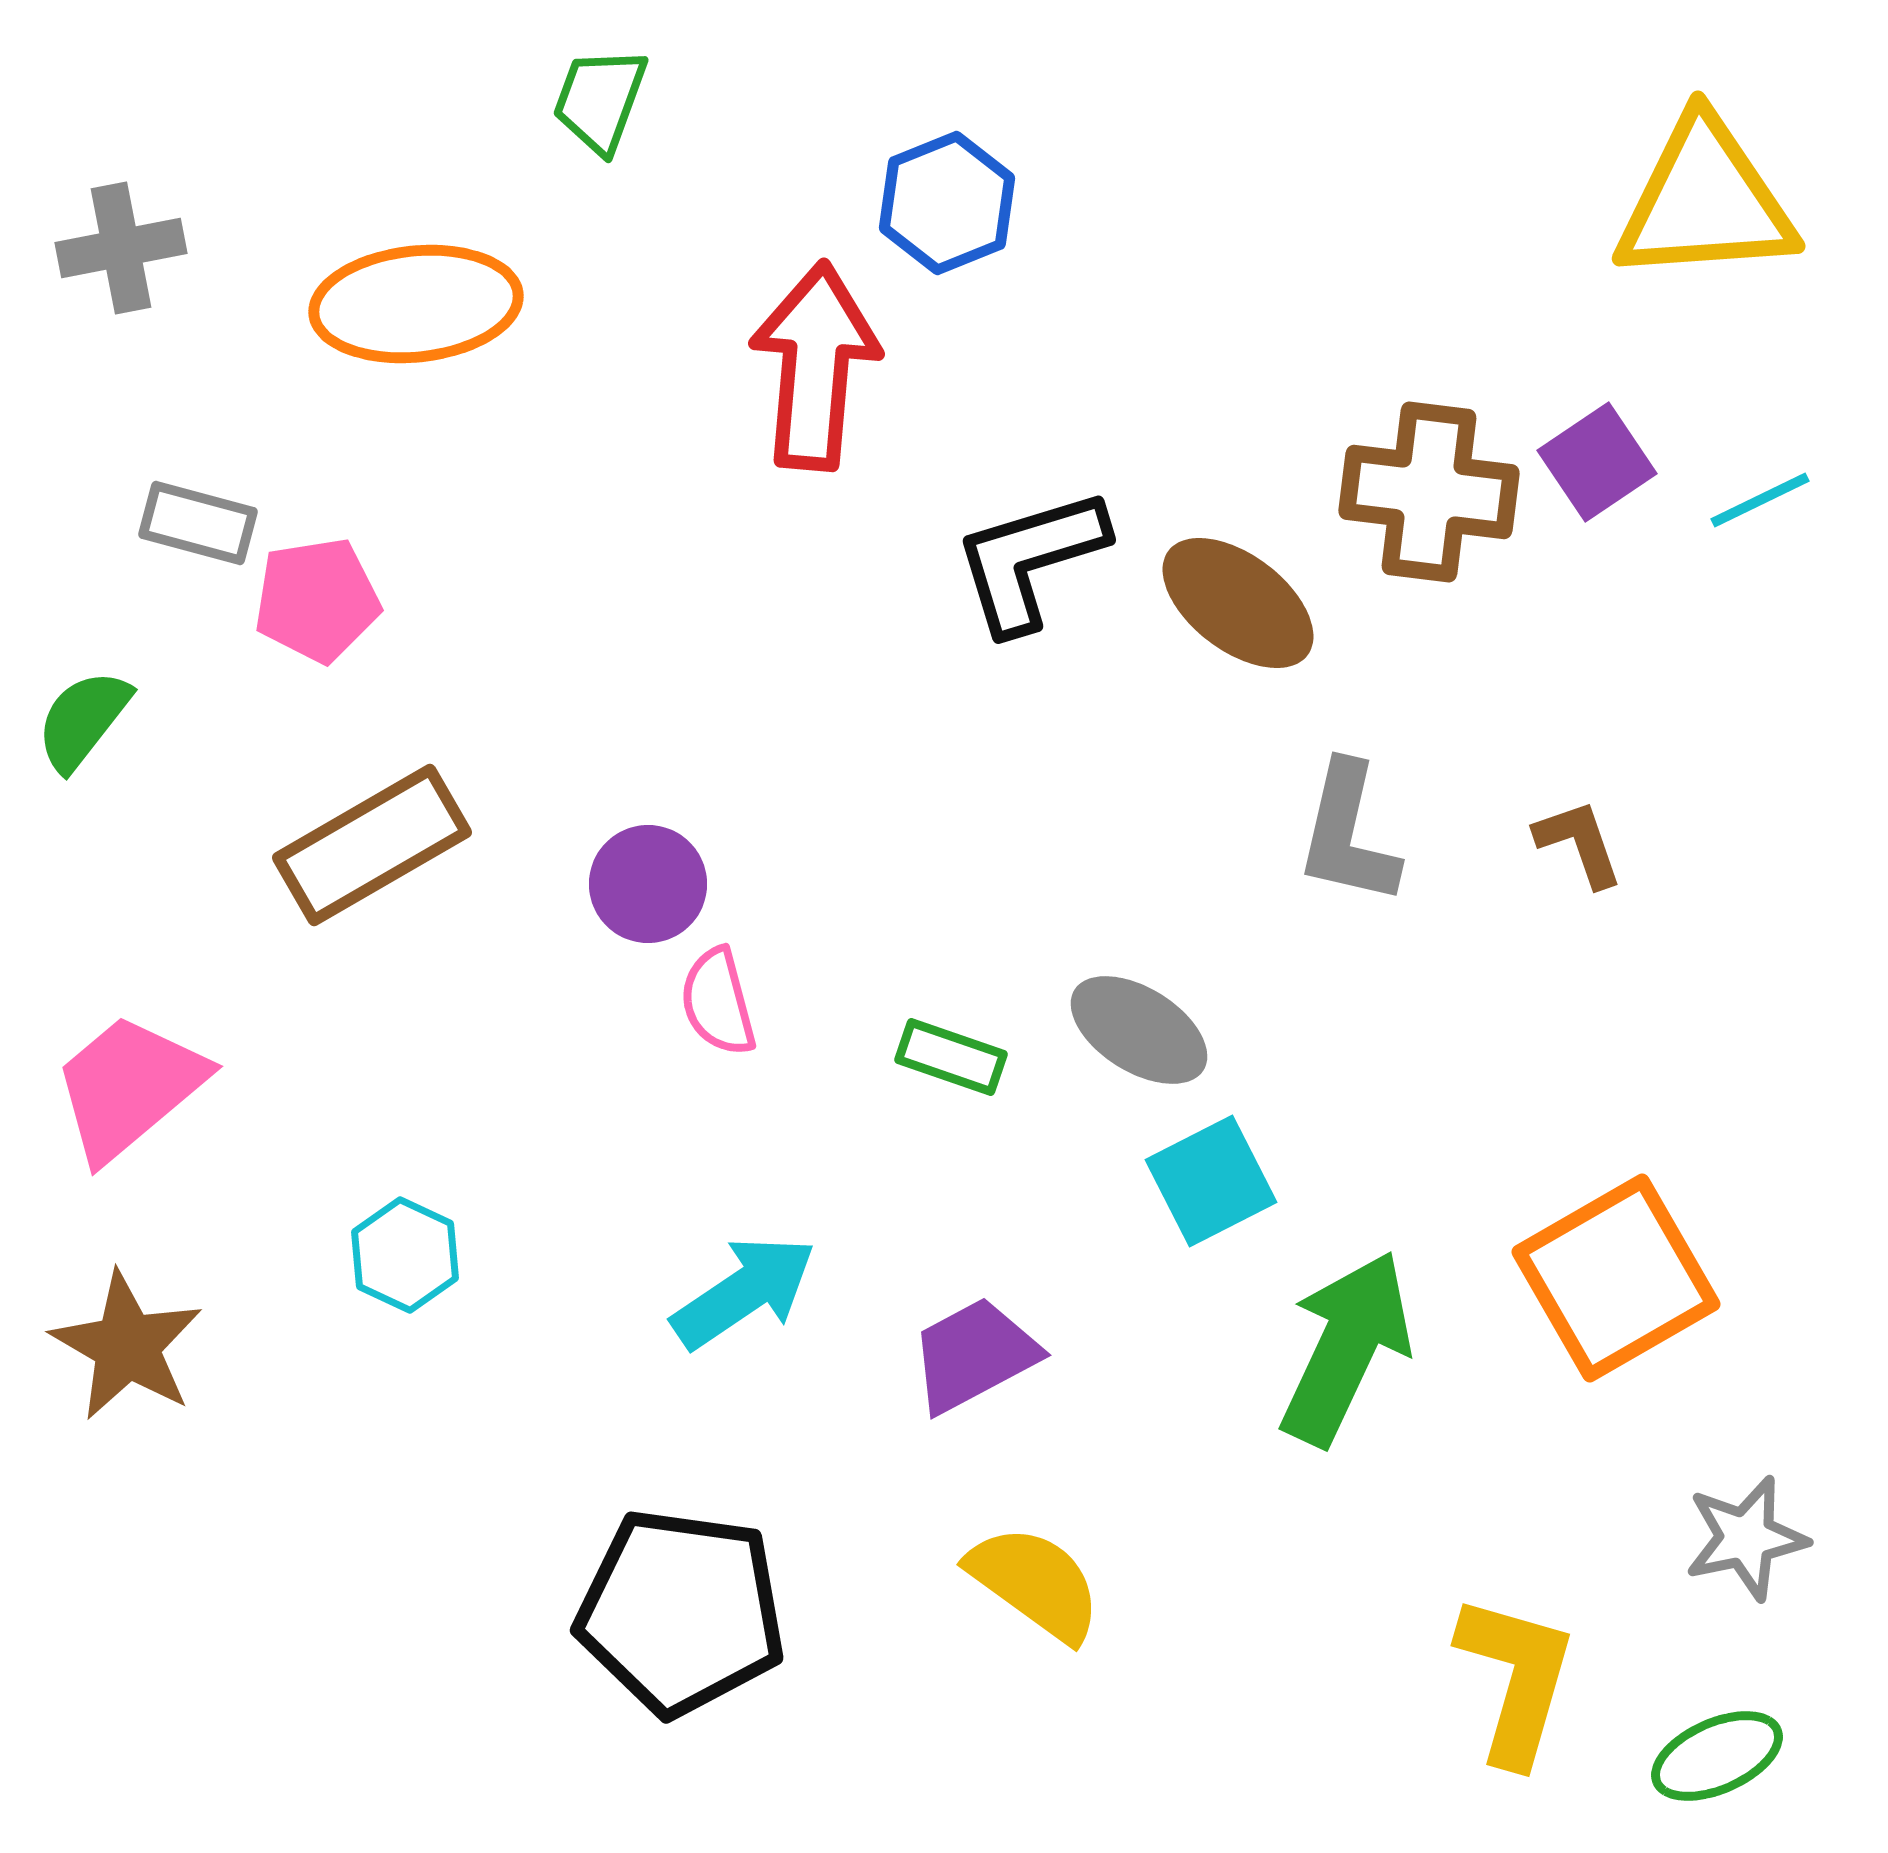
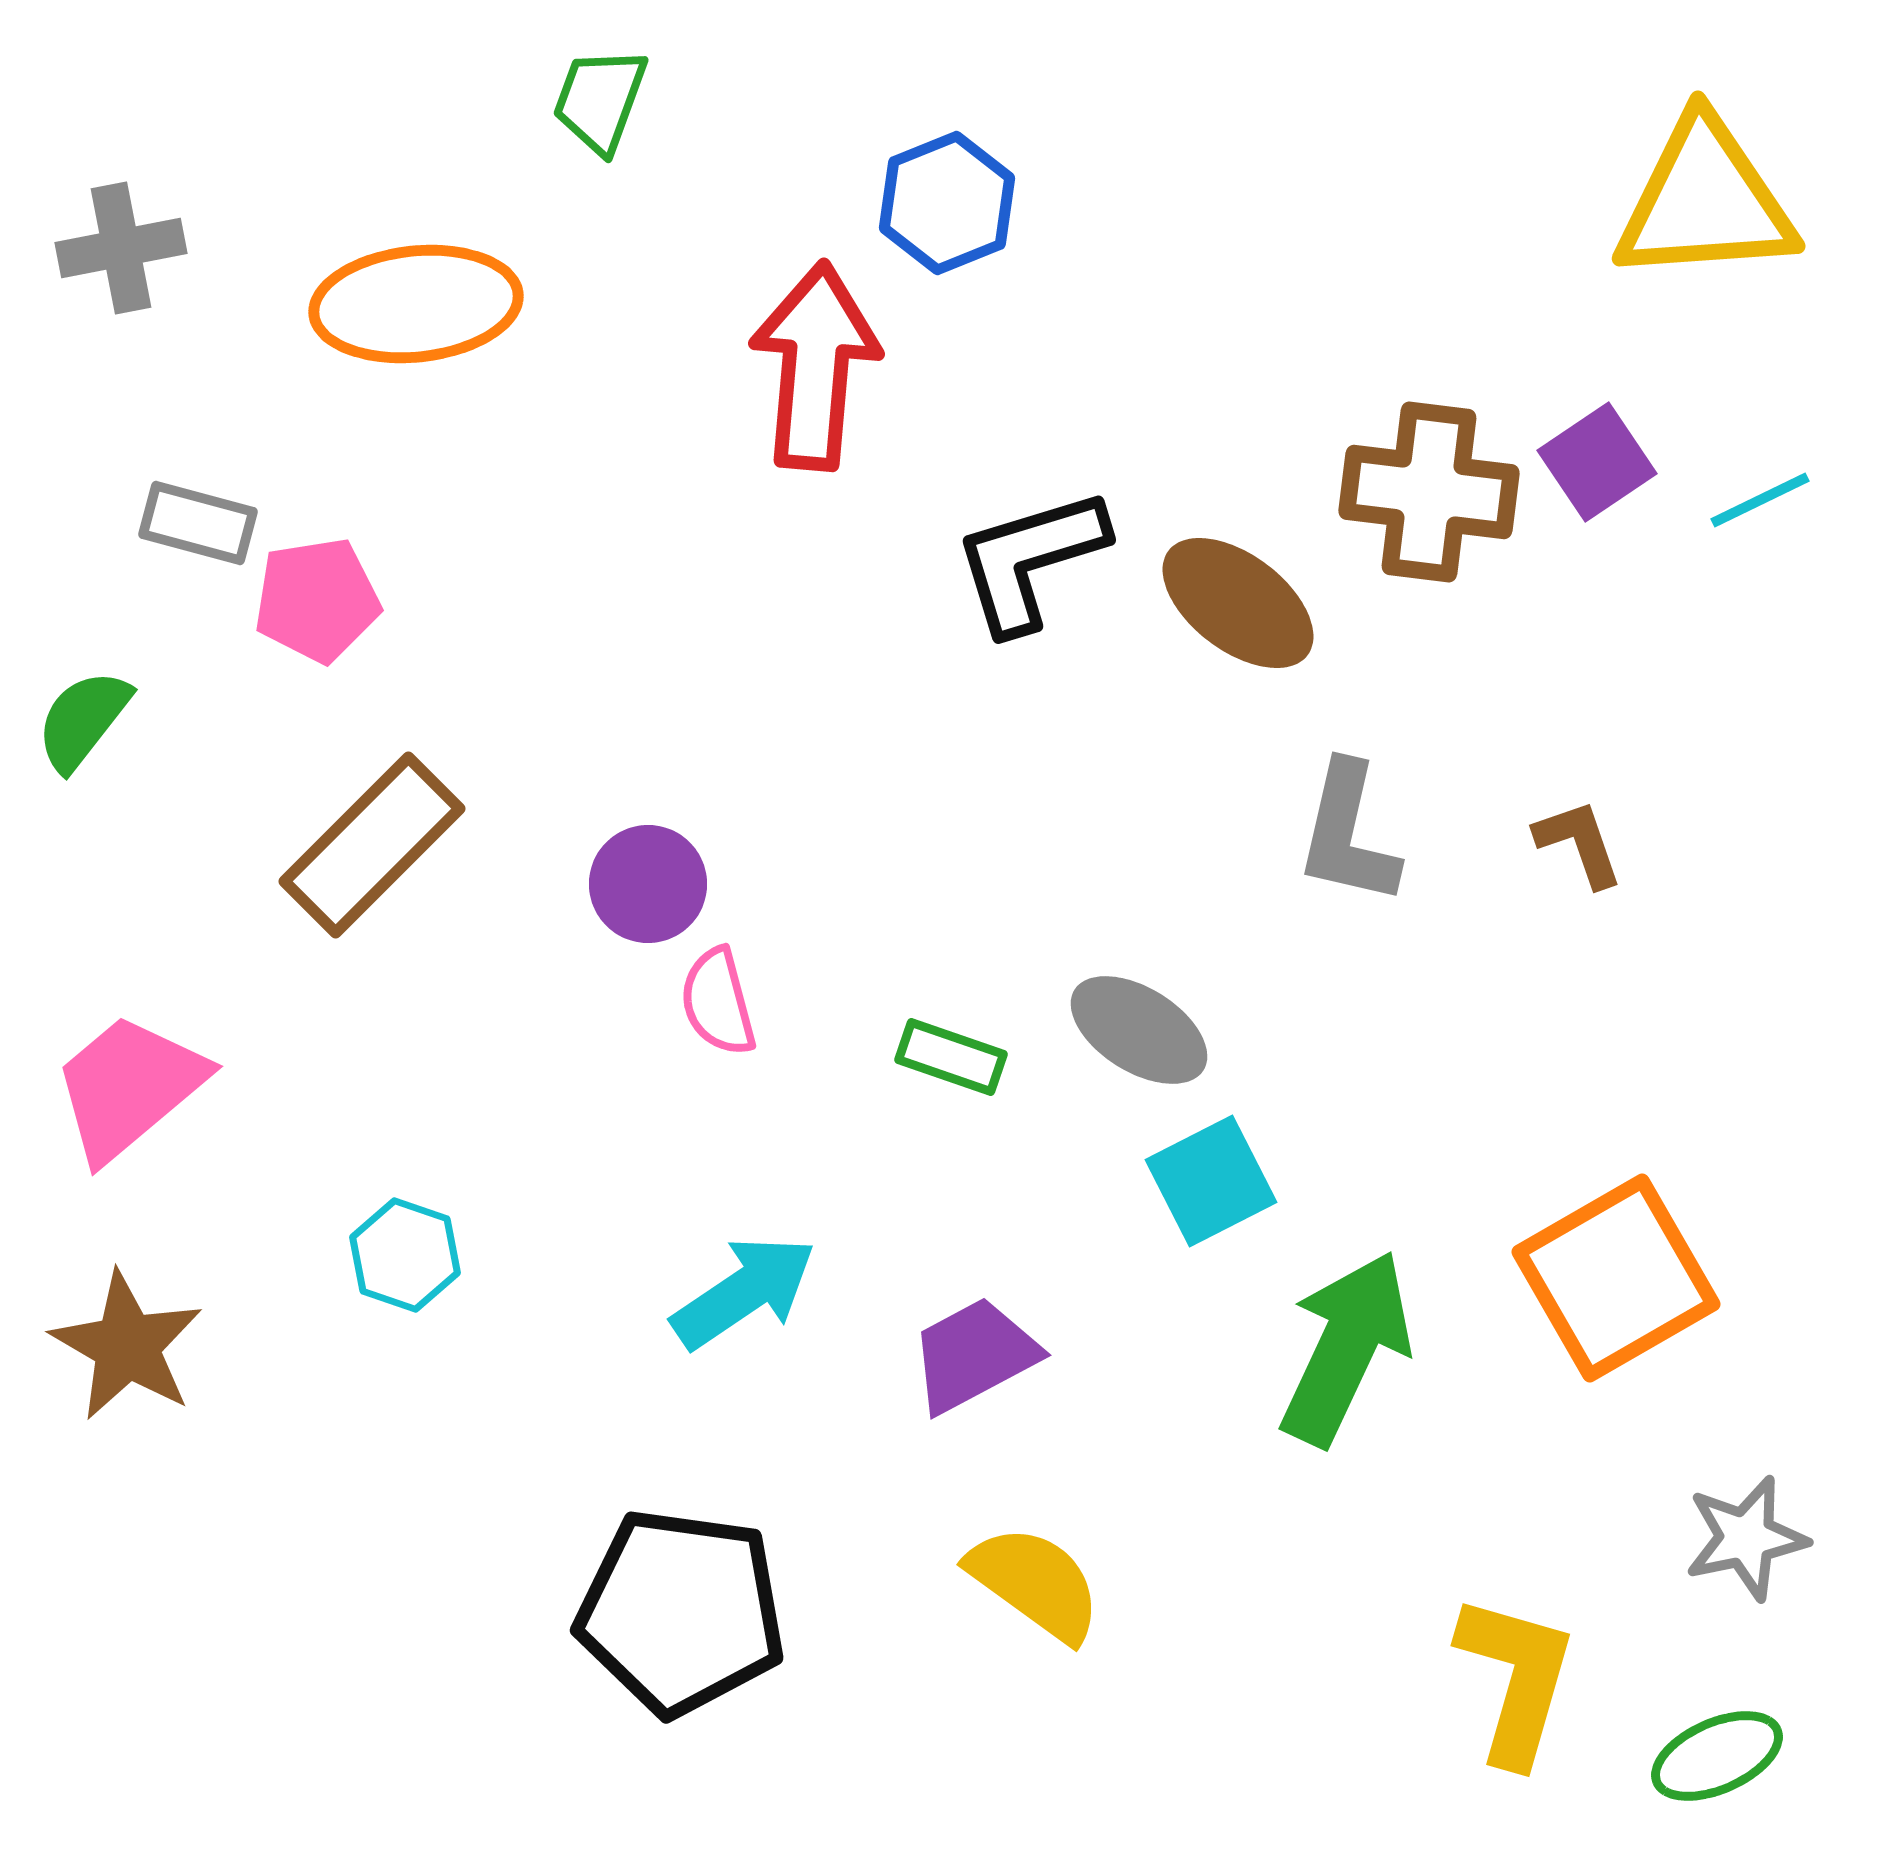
brown rectangle: rotated 15 degrees counterclockwise
cyan hexagon: rotated 6 degrees counterclockwise
